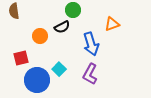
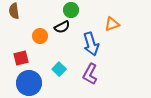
green circle: moved 2 px left
blue circle: moved 8 px left, 3 px down
